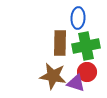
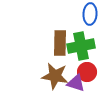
blue ellipse: moved 12 px right, 4 px up
green cross: moved 5 px left
brown star: moved 2 px right
